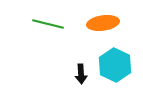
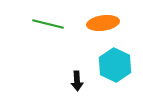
black arrow: moved 4 px left, 7 px down
